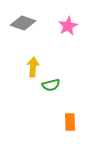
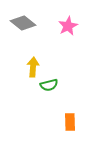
gray diamond: rotated 20 degrees clockwise
green semicircle: moved 2 px left
